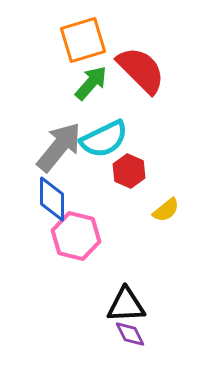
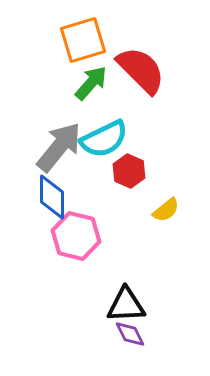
blue diamond: moved 2 px up
